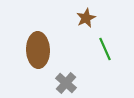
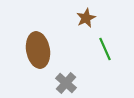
brown ellipse: rotated 8 degrees counterclockwise
